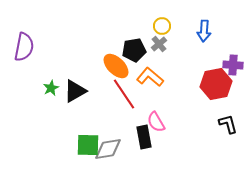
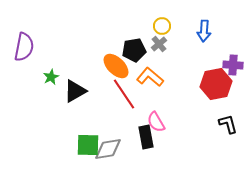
green star: moved 11 px up
black rectangle: moved 2 px right
